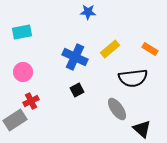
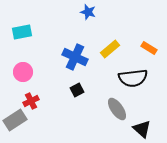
blue star: rotated 14 degrees clockwise
orange rectangle: moved 1 px left, 1 px up
